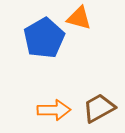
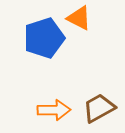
orange triangle: rotated 12 degrees clockwise
blue pentagon: rotated 12 degrees clockwise
